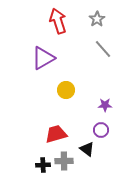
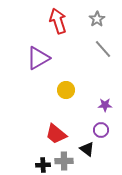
purple triangle: moved 5 px left
red trapezoid: rotated 125 degrees counterclockwise
